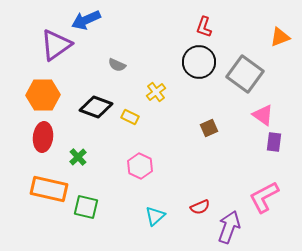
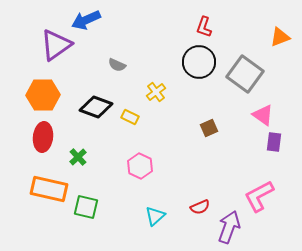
pink L-shape: moved 5 px left, 1 px up
